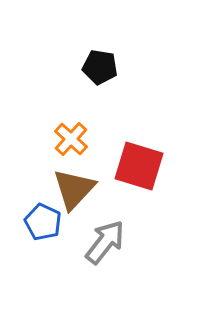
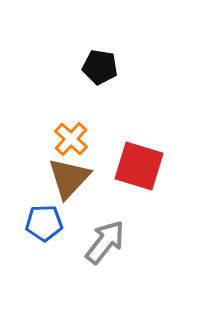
brown triangle: moved 5 px left, 11 px up
blue pentagon: moved 1 px right, 1 px down; rotated 27 degrees counterclockwise
